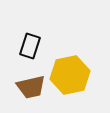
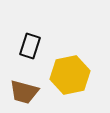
brown trapezoid: moved 7 px left, 5 px down; rotated 28 degrees clockwise
